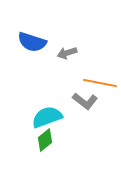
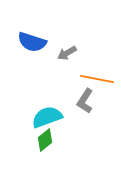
gray arrow: rotated 12 degrees counterclockwise
orange line: moved 3 px left, 4 px up
gray L-shape: rotated 85 degrees clockwise
